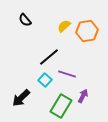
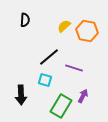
black semicircle: rotated 136 degrees counterclockwise
orange hexagon: rotated 20 degrees clockwise
purple line: moved 7 px right, 6 px up
cyan square: rotated 24 degrees counterclockwise
black arrow: moved 3 px up; rotated 48 degrees counterclockwise
